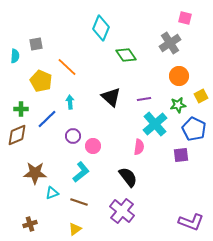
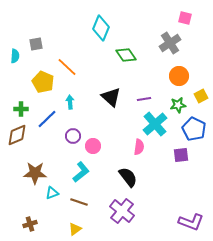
yellow pentagon: moved 2 px right, 1 px down
